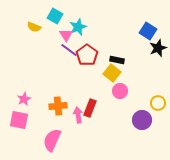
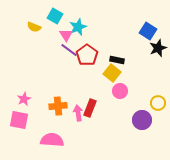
pink arrow: moved 2 px up
pink semicircle: rotated 70 degrees clockwise
